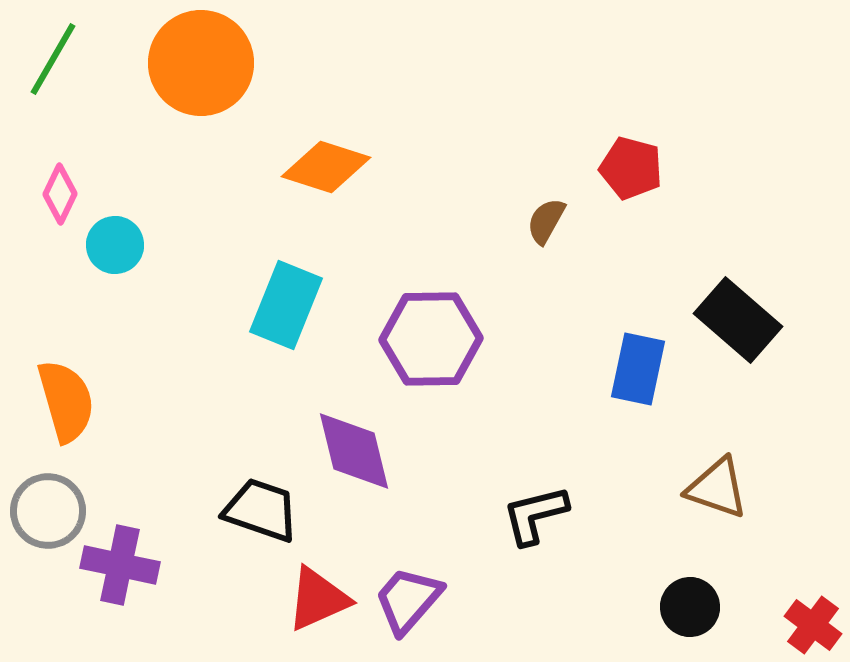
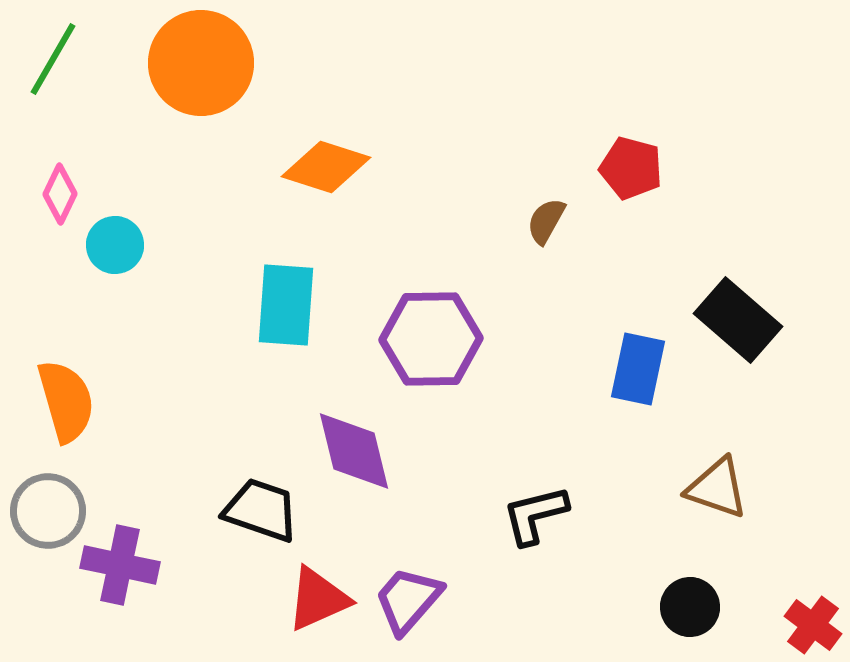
cyan rectangle: rotated 18 degrees counterclockwise
